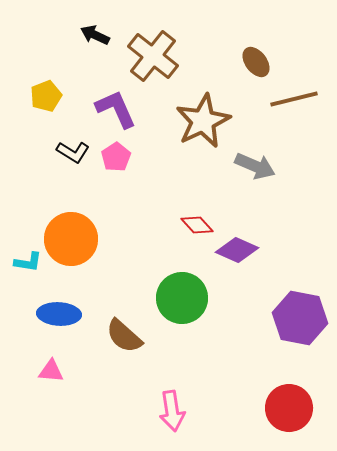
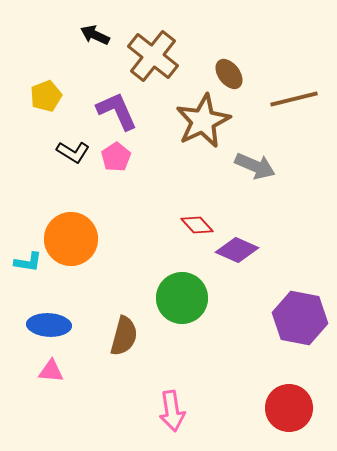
brown ellipse: moved 27 px left, 12 px down
purple L-shape: moved 1 px right, 2 px down
blue ellipse: moved 10 px left, 11 px down
brown semicircle: rotated 117 degrees counterclockwise
